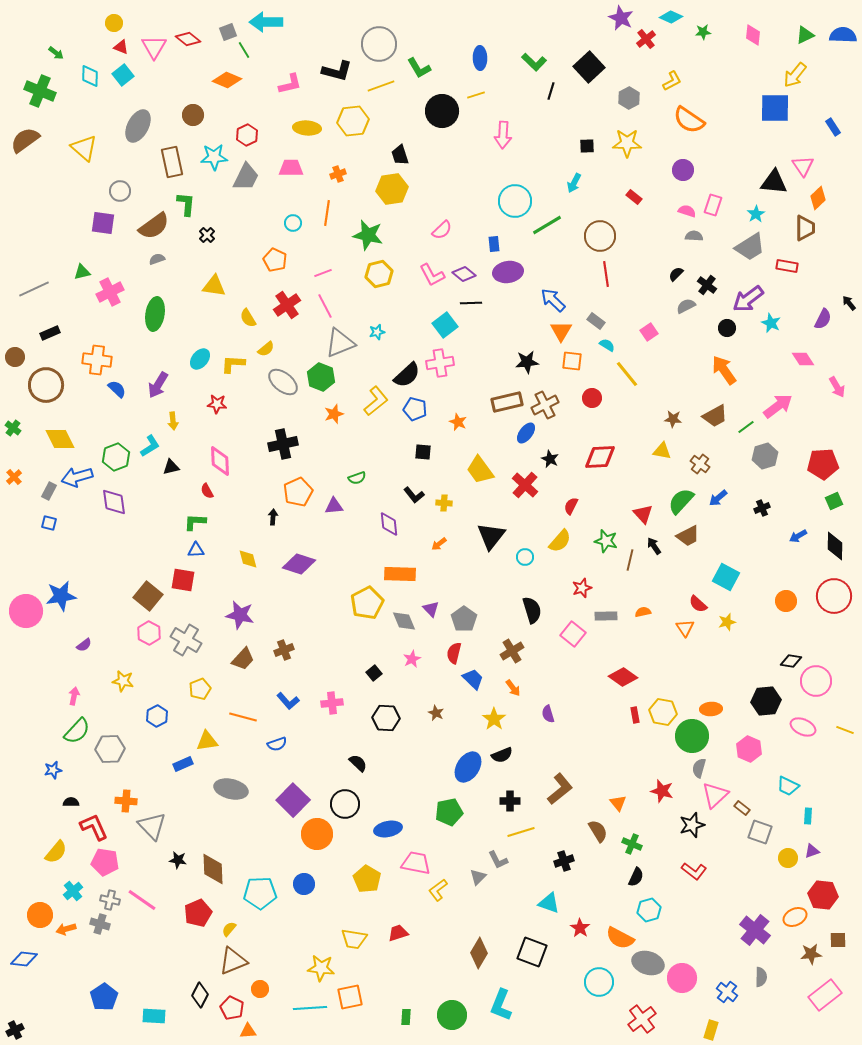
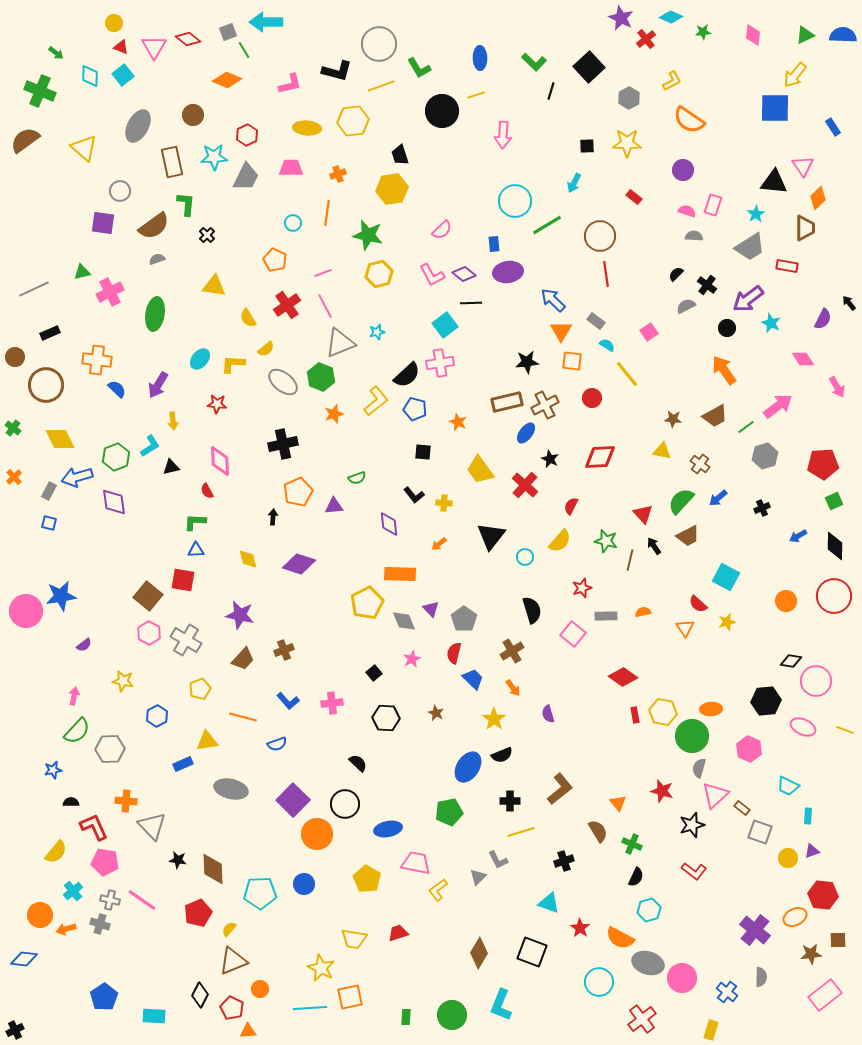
yellow star at (321, 968): rotated 20 degrees clockwise
